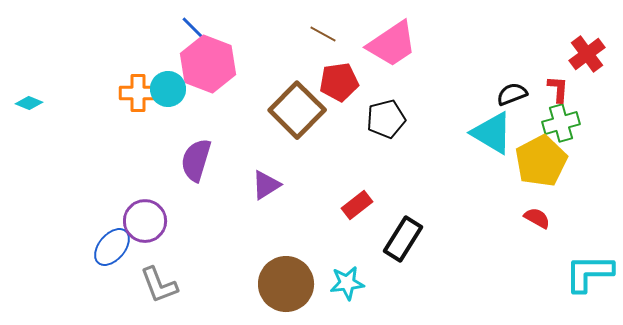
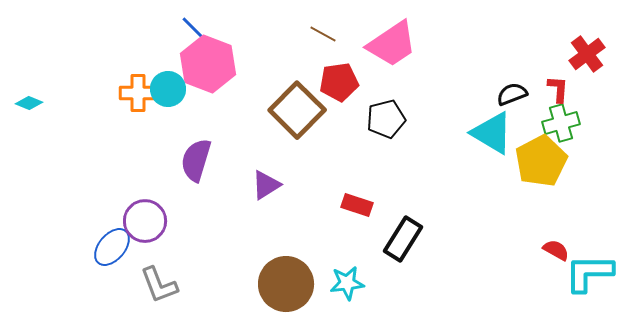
red rectangle: rotated 56 degrees clockwise
red semicircle: moved 19 px right, 32 px down
